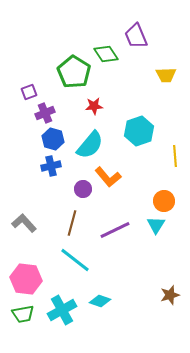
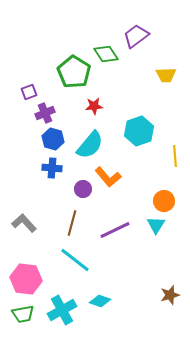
purple trapezoid: rotated 76 degrees clockwise
blue cross: moved 1 px right, 2 px down; rotated 18 degrees clockwise
